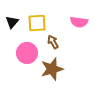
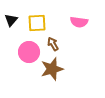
black triangle: moved 1 px left, 2 px up
brown arrow: moved 2 px down
pink circle: moved 2 px right, 1 px up
